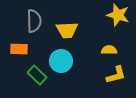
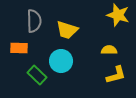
yellow trapezoid: rotated 20 degrees clockwise
orange rectangle: moved 1 px up
